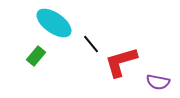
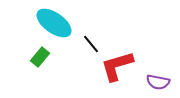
green rectangle: moved 4 px right, 1 px down
red L-shape: moved 4 px left, 4 px down
